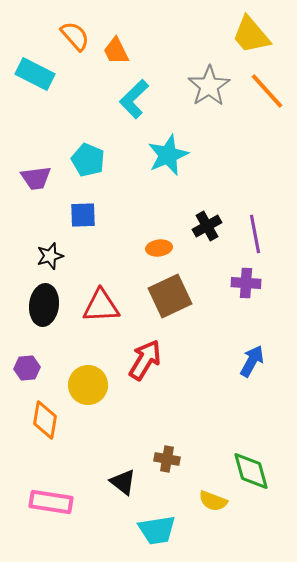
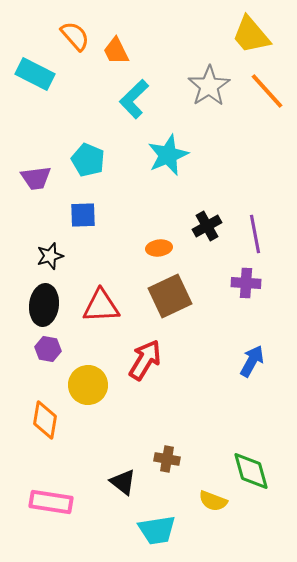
purple hexagon: moved 21 px right, 19 px up; rotated 15 degrees clockwise
